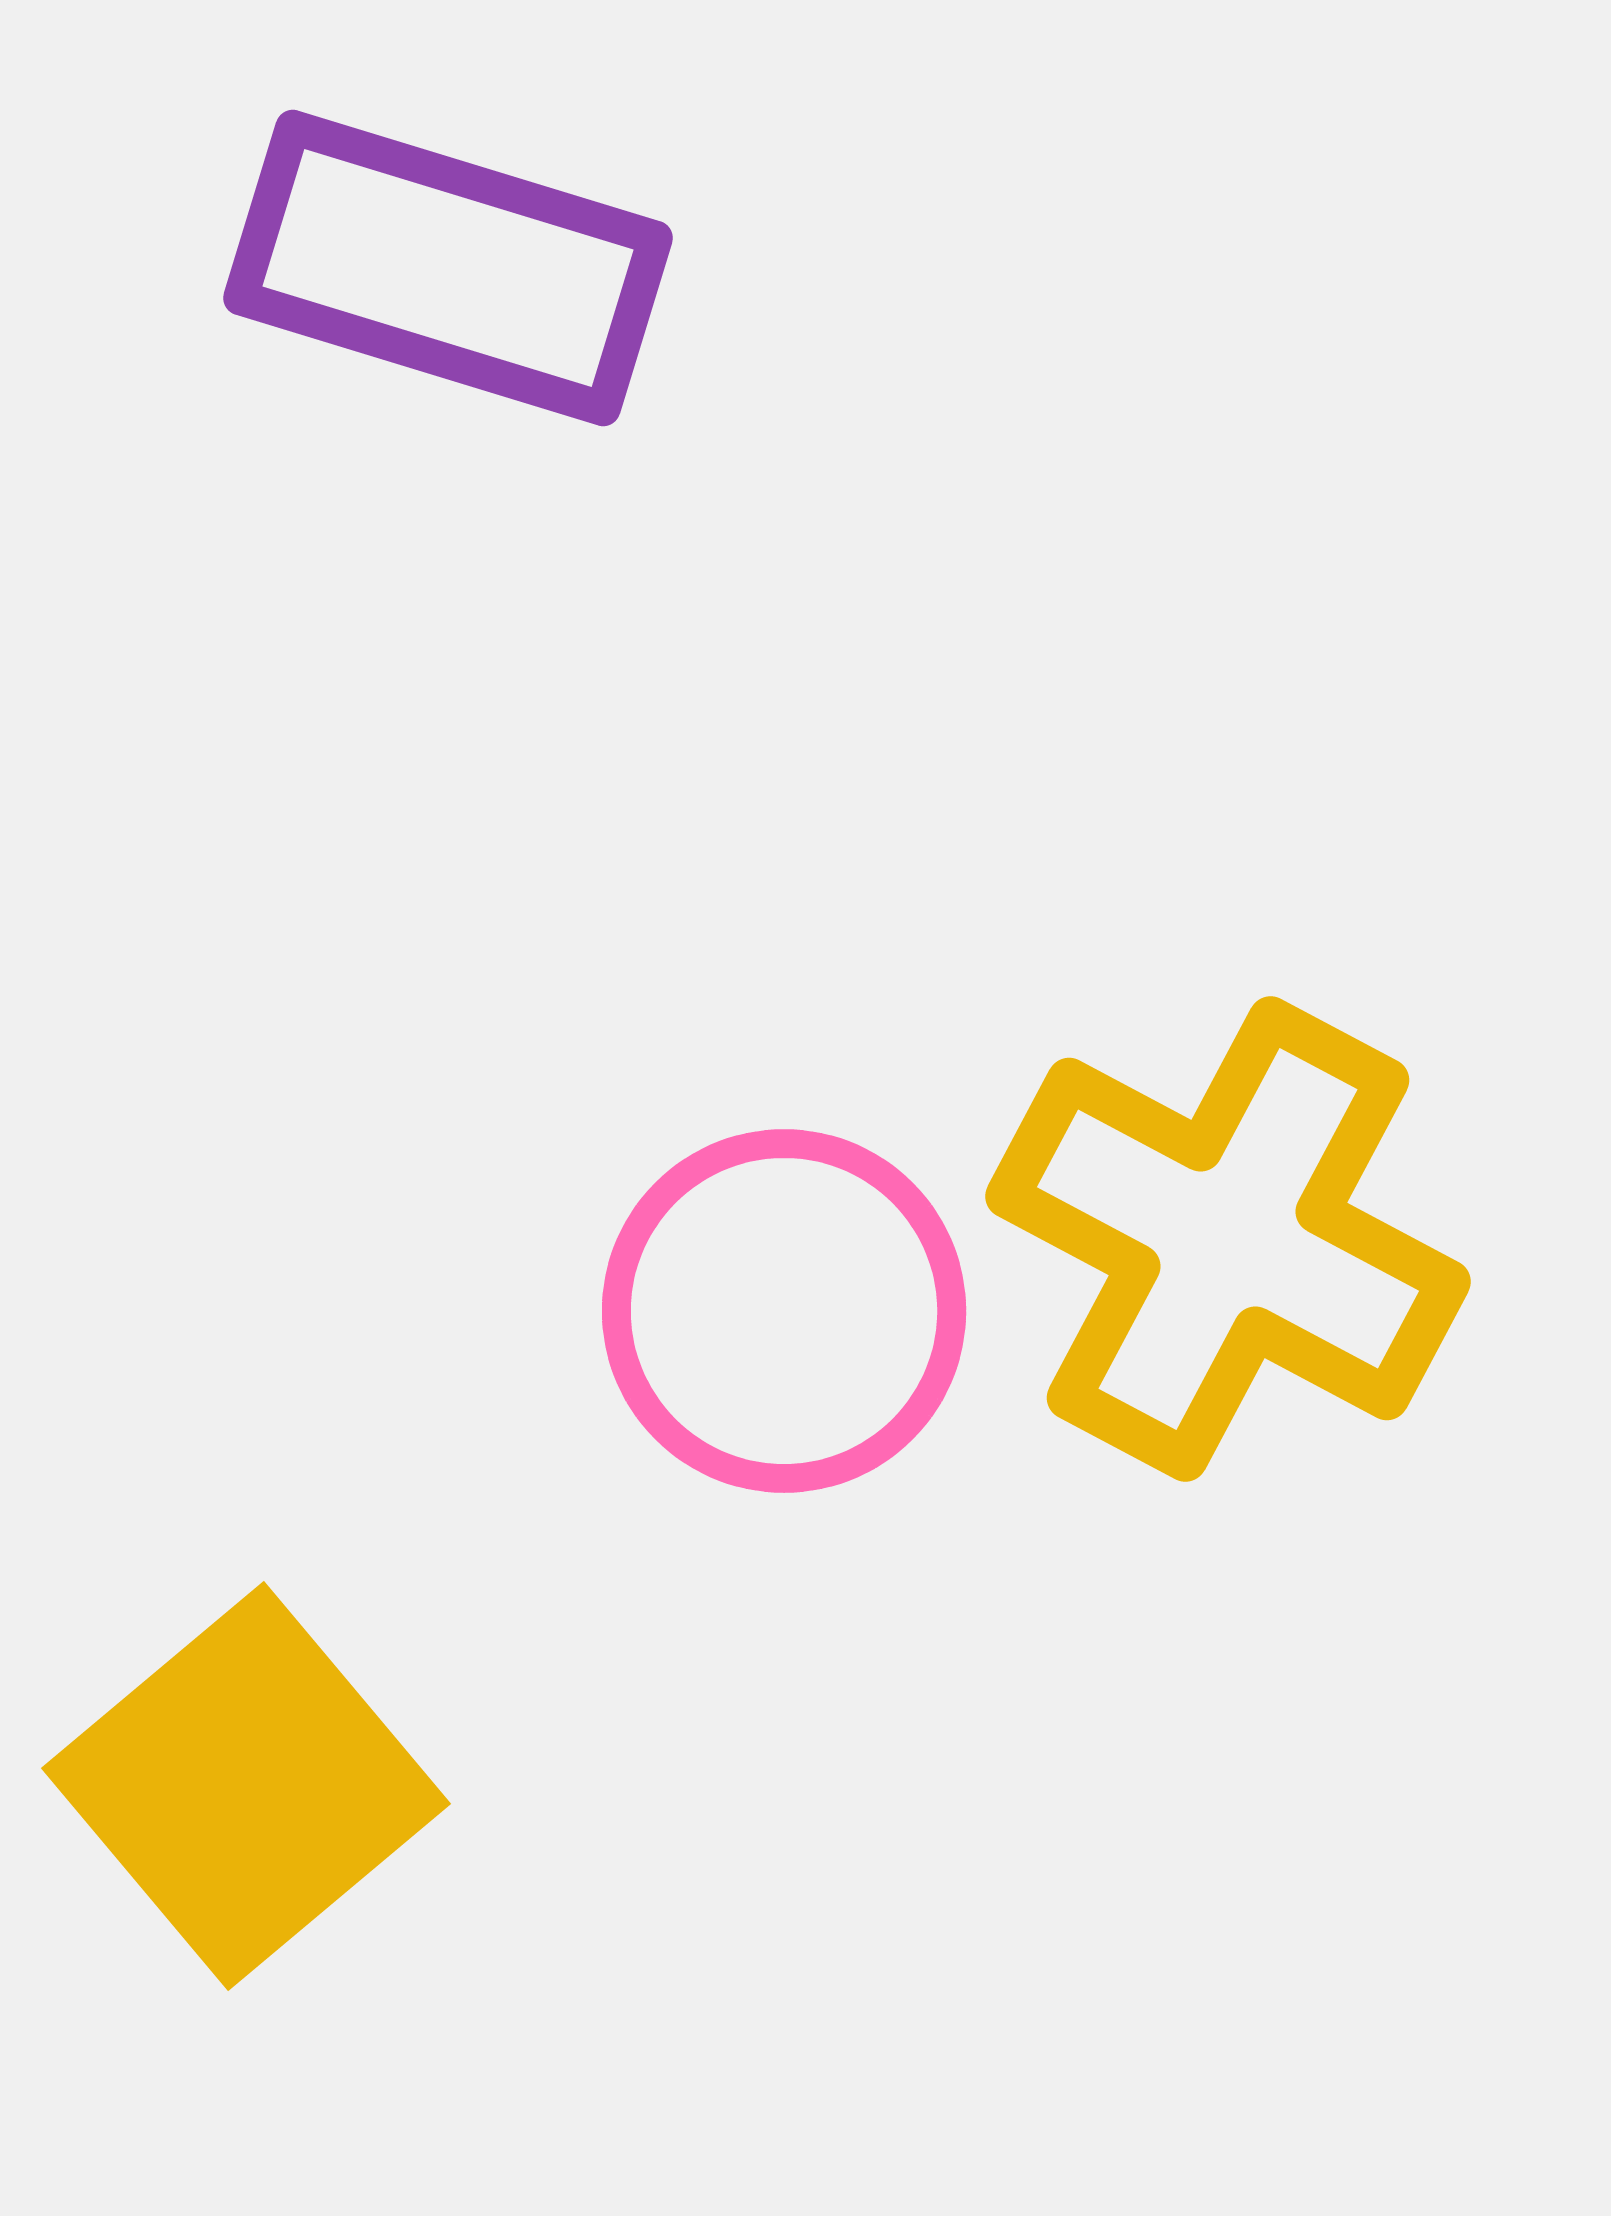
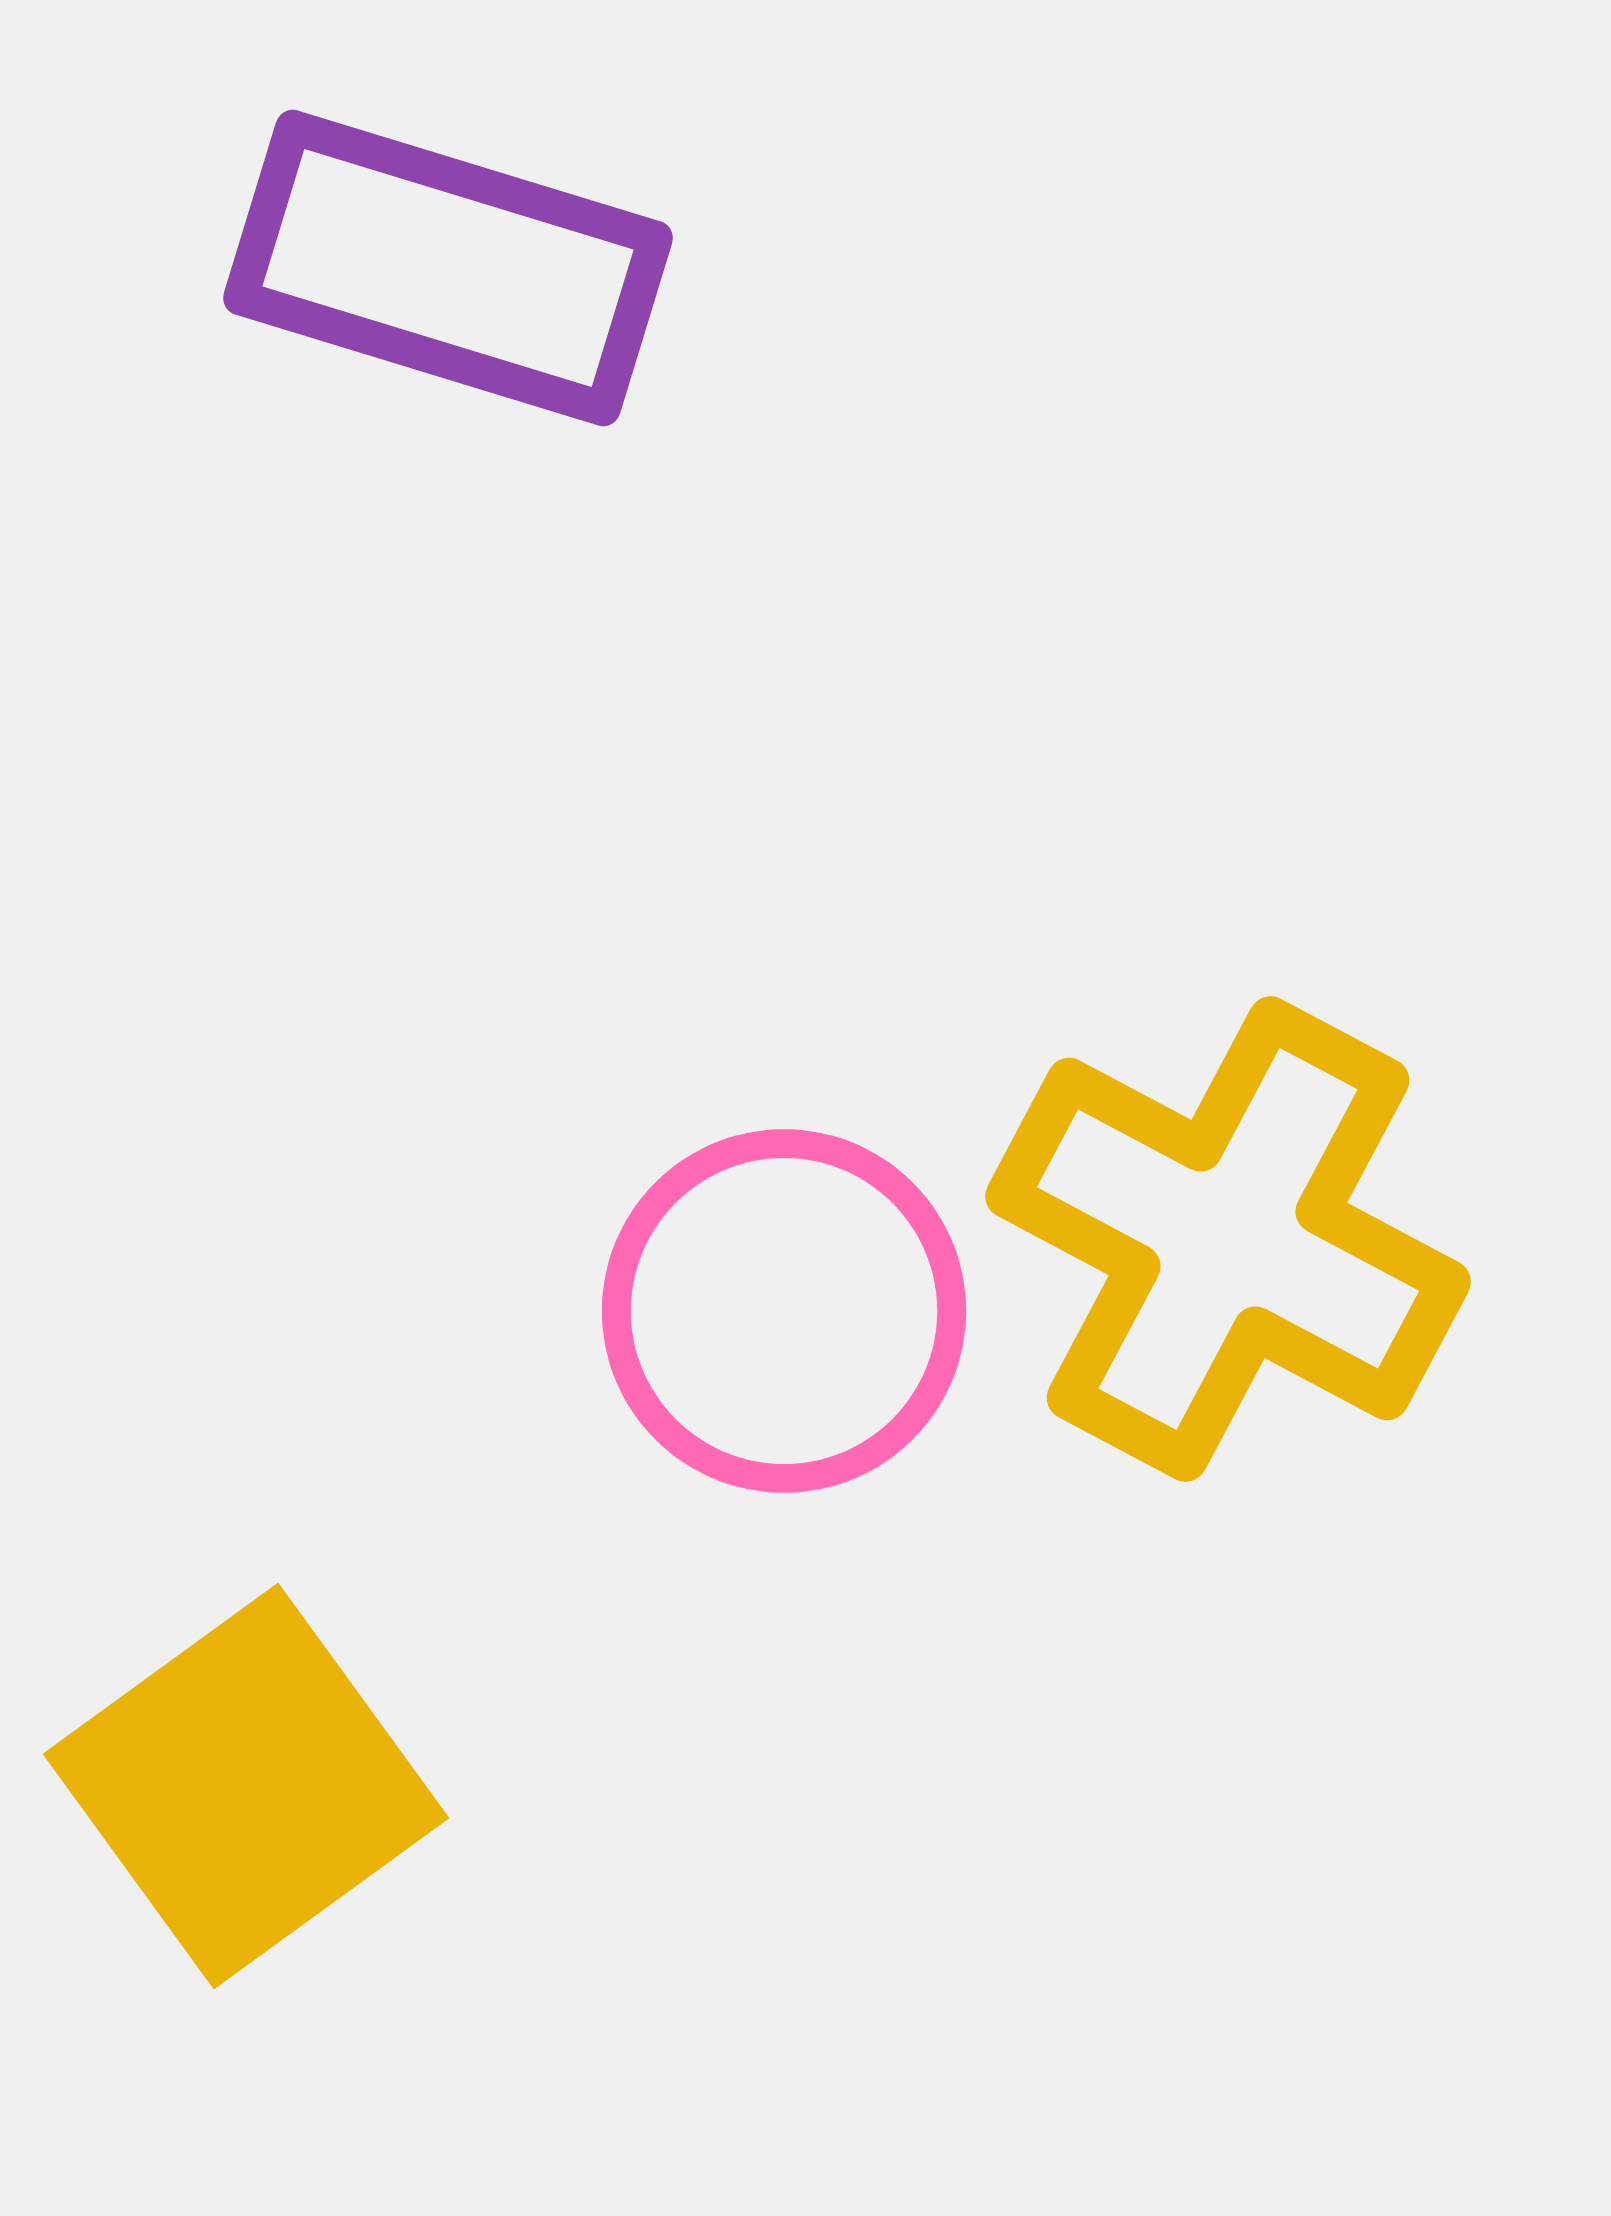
yellow square: rotated 4 degrees clockwise
